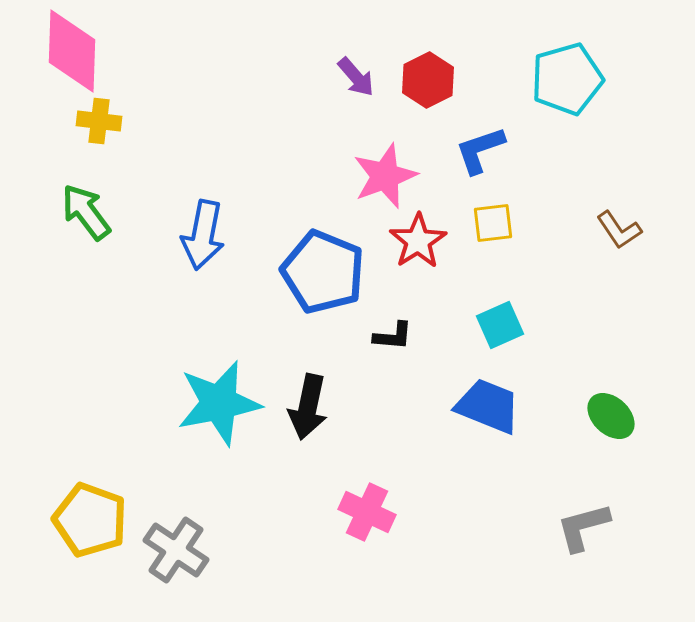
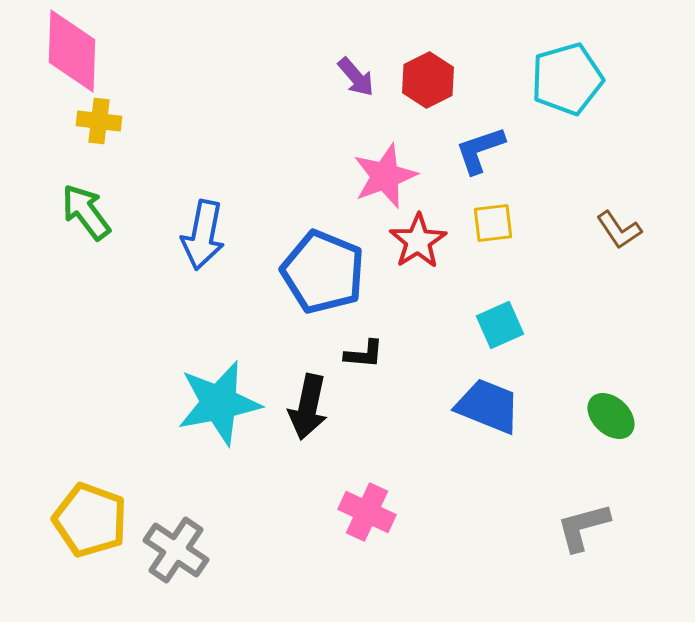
black L-shape: moved 29 px left, 18 px down
